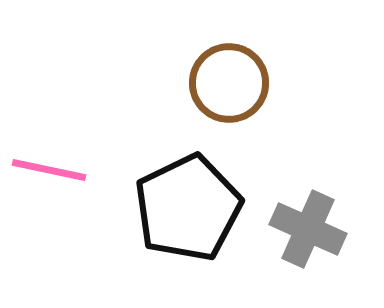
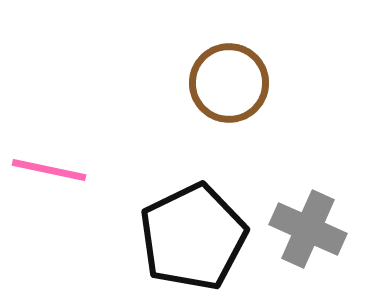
black pentagon: moved 5 px right, 29 px down
